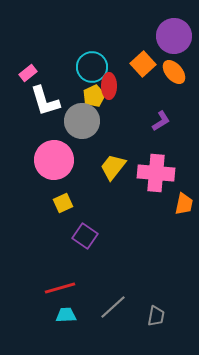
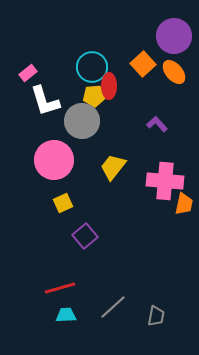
yellow pentagon: rotated 20 degrees clockwise
purple L-shape: moved 4 px left, 3 px down; rotated 100 degrees counterclockwise
pink cross: moved 9 px right, 8 px down
purple square: rotated 15 degrees clockwise
